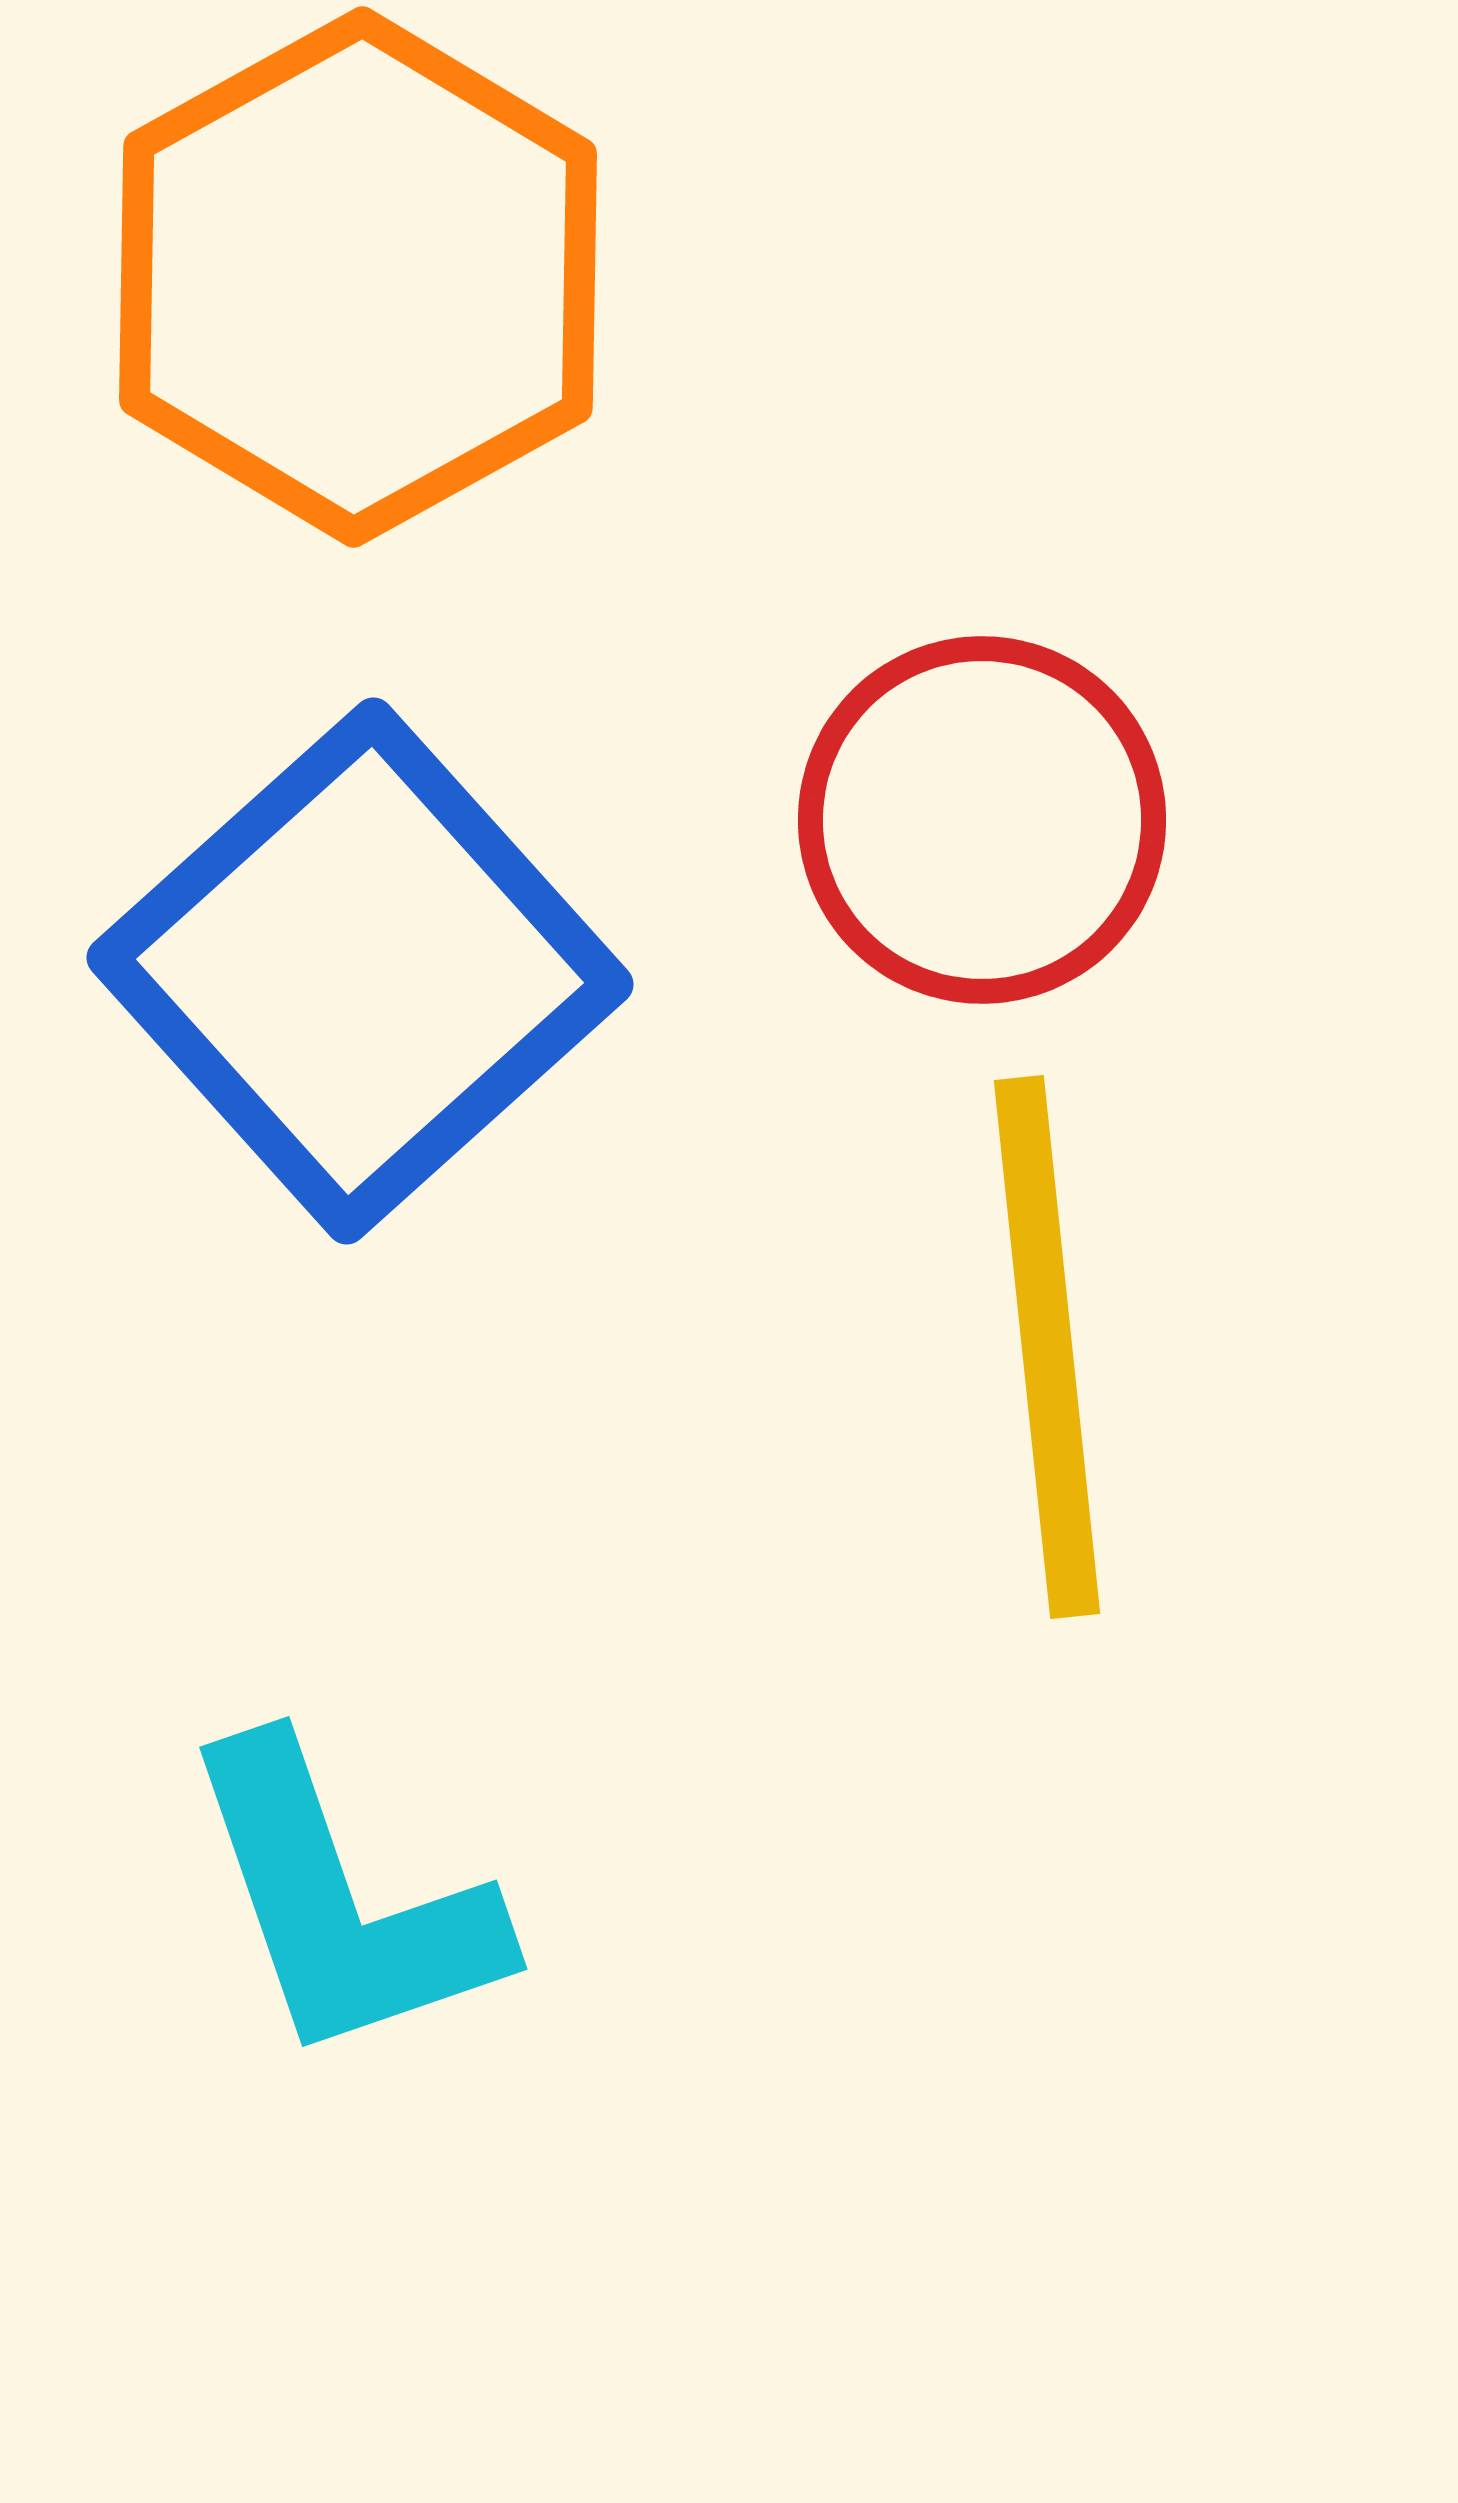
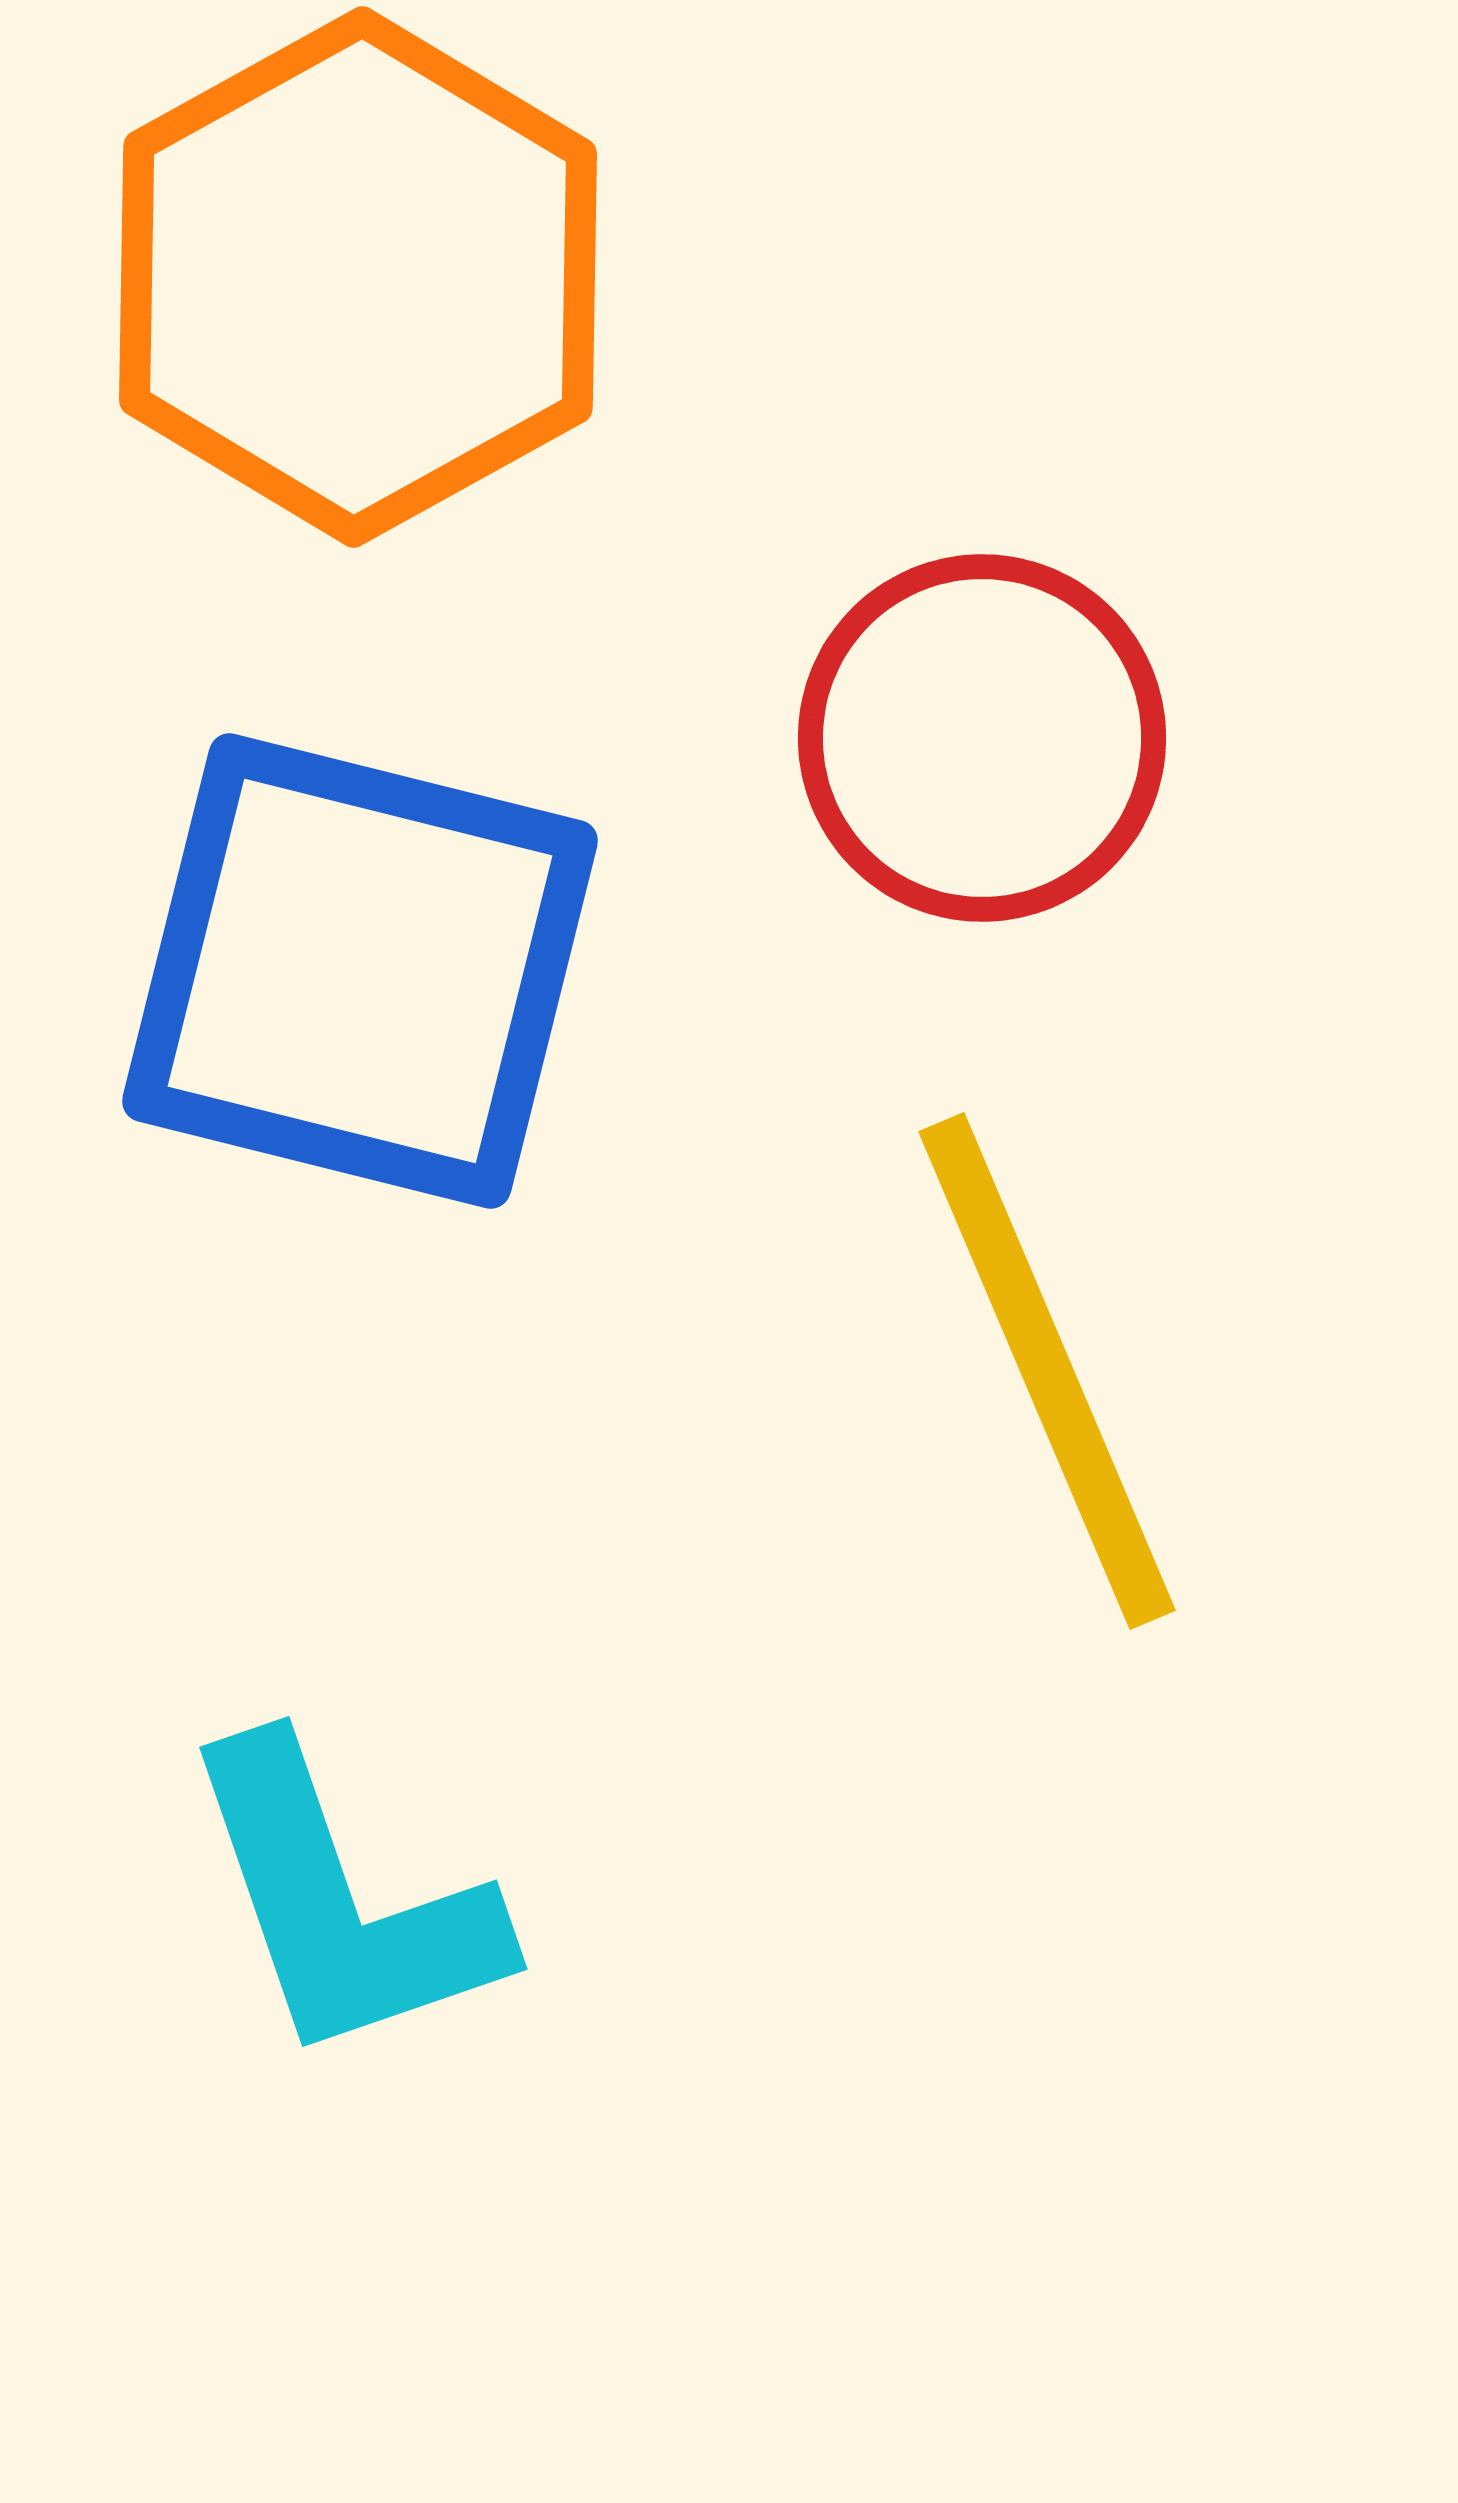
red circle: moved 82 px up
blue square: rotated 34 degrees counterclockwise
yellow line: moved 24 px down; rotated 17 degrees counterclockwise
